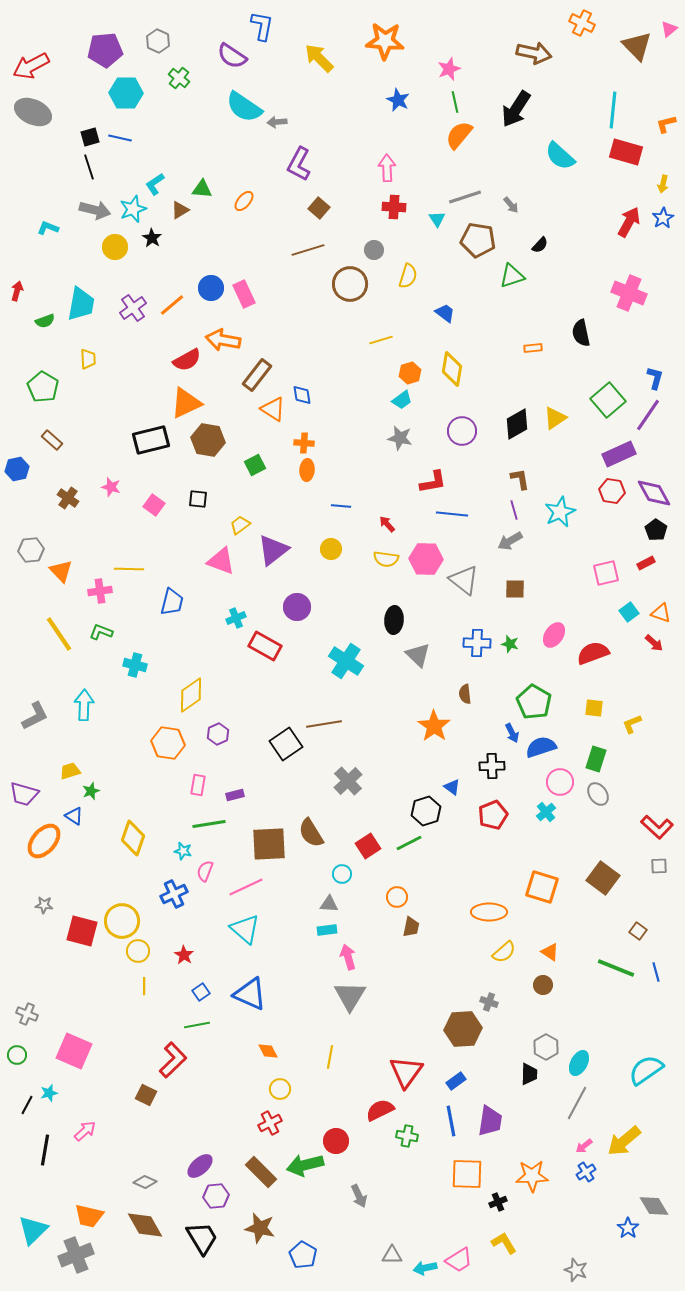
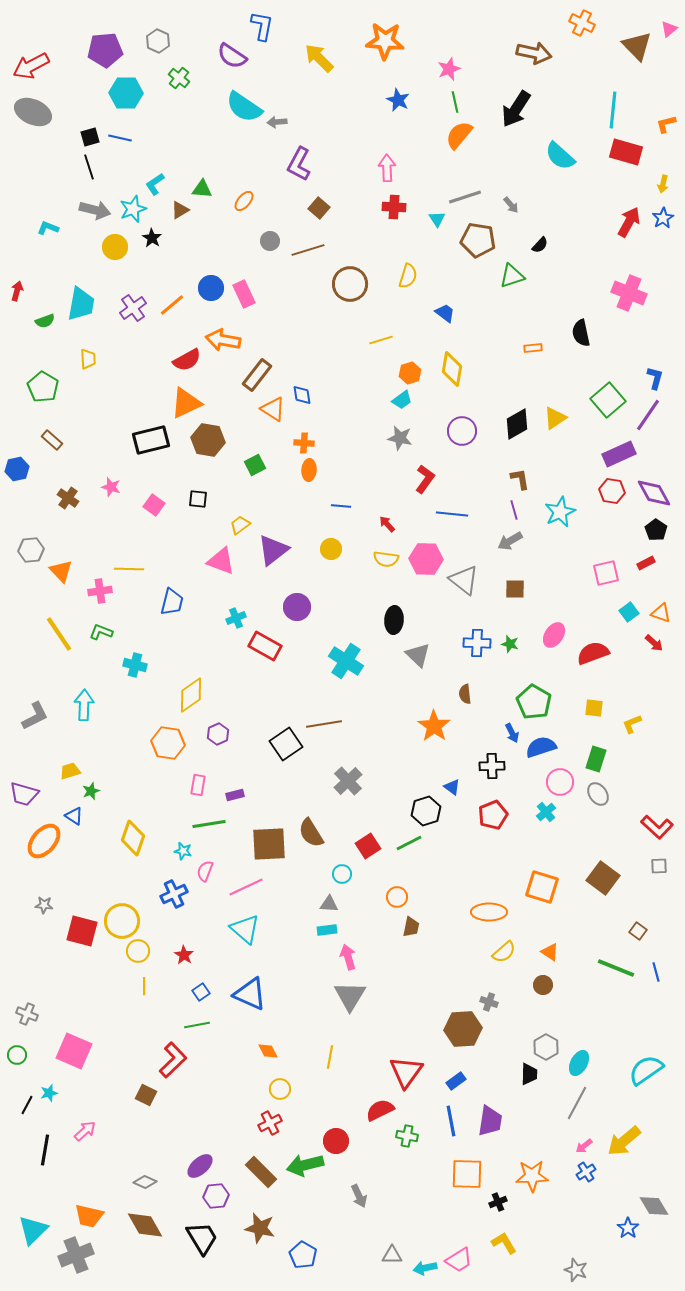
gray circle at (374, 250): moved 104 px left, 9 px up
orange ellipse at (307, 470): moved 2 px right
red L-shape at (433, 482): moved 8 px left, 3 px up; rotated 44 degrees counterclockwise
